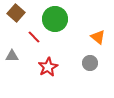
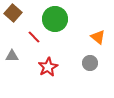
brown square: moved 3 px left
